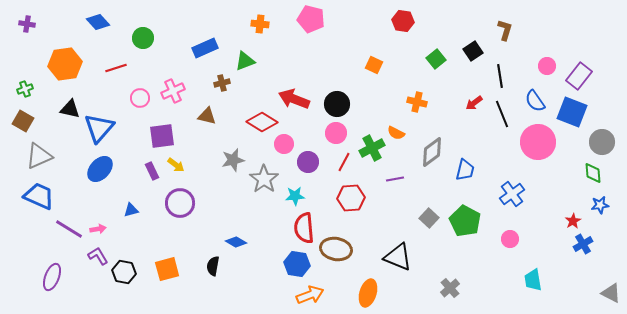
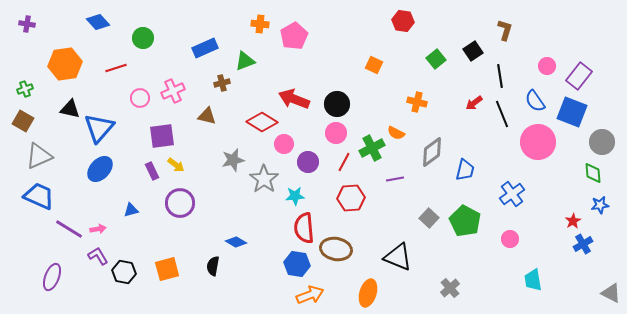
pink pentagon at (311, 19): moved 17 px left, 17 px down; rotated 28 degrees clockwise
